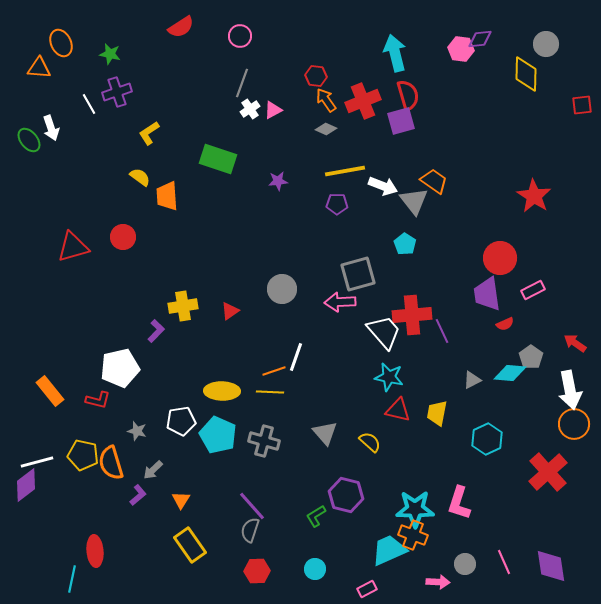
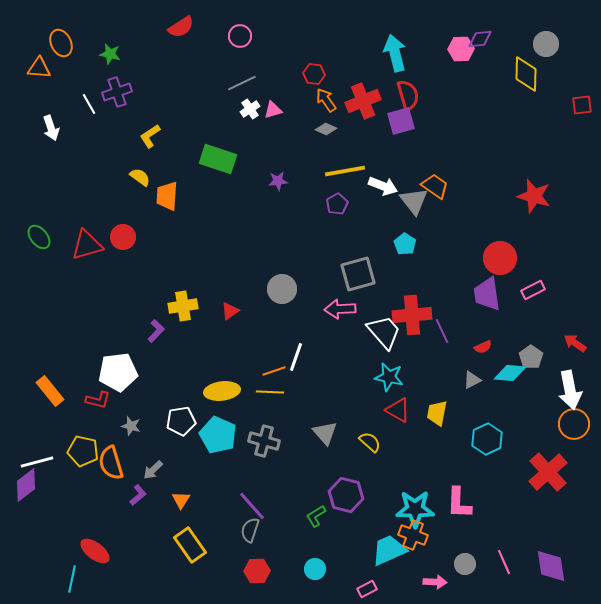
pink hexagon at (461, 49): rotated 10 degrees counterclockwise
red hexagon at (316, 76): moved 2 px left, 2 px up
gray line at (242, 83): rotated 44 degrees clockwise
pink triangle at (273, 110): rotated 12 degrees clockwise
yellow L-shape at (149, 133): moved 1 px right, 3 px down
green ellipse at (29, 140): moved 10 px right, 97 px down
orange trapezoid at (434, 181): moved 1 px right, 5 px down
orange trapezoid at (167, 196): rotated 8 degrees clockwise
red star at (534, 196): rotated 16 degrees counterclockwise
purple pentagon at (337, 204): rotated 30 degrees counterclockwise
red triangle at (73, 247): moved 14 px right, 2 px up
pink arrow at (340, 302): moved 7 px down
red semicircle at (505, 324): moved 22 px left, 23 px down
white pentagon at (120, 368): moved 2 px left, 4 px down; rotated 6 degrees clockwise
yellow ellipse at (222, 391): rotated 8 degrees counterclockwise
red triangle at (398, 410): rotated 16 degrees clockwise
gray star at (137, 431): moved 6 px left, 5 px up
yellow pentagon at (83, 455): moved 4 px up
pink L-shape at (459, 503): rotated 16 degrees counterclockwise
red ellipse at (95, 551): rotated 48 degrees counterclockwise
pink arrow at (438, 582): moved 3 px left
